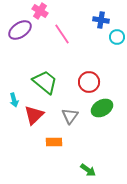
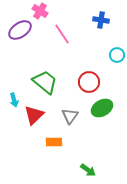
cyan circle: moved 18 px down
